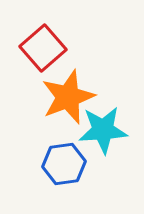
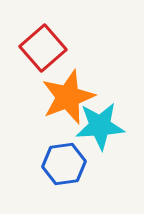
cyan star: moved 3 px left, 4 px up
